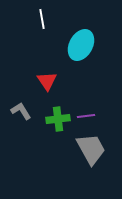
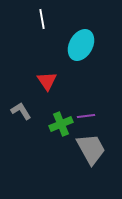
green cross: moved 3 px right, 5 px down; rotated 15 degrees counterclockwise
